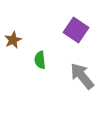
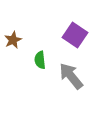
purple square: moved 1 px left, 5 px down
gray arrow: moved 11 px left
